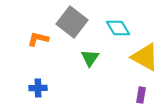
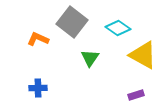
cyan diamond: rotated 25 degrees counterclockwise
orange L-shape: rotated 10 degrees clockwise
yellow triangle: moved 2 px left, 2 px up
purple rectangle: moved 5 px left; rotated 63 degrees clockwise
